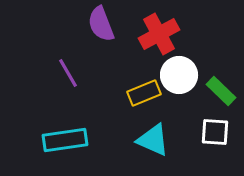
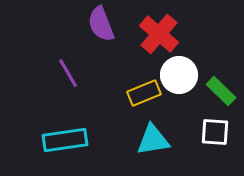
red cross: rotated 21 degrees counterclockwise
cyan triangle: rotated 33 degrees counterclockwise
